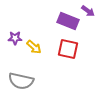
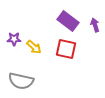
purple arrow: moved 7 px right, 14 px down; rotated 144 degrees counterclockwise
purple rectangle: rotated 15 degrees clockwise
purple star: moved 1 px left, 1 px down
red square: moved 2 px left
